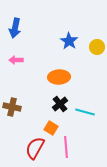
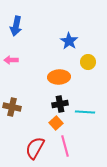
blue arrow: moved 1 px right, 2 px up
yellow circle: moved 9 px left, 15 px down
pink arrow: moved 5 px left
black cross: rotated 28 degrees clockwise
cyan line: rotated 12 degrees counterclockwise
orange square: moved 5 px right, 5 px up; rotated 16 degrees clockwise
pink line: moved 1 px left, 1 px up; rotated 10 degrees counterclockwise
